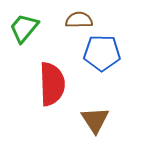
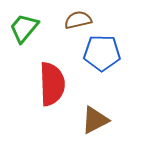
brown semicircle: moved 1 px left; rotated 12 degrees counterclockwise
brown triangle: rotated 36 degrees clockwise
